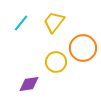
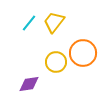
cyan line: moved 8 px right
orange circle: moved 5 px down
